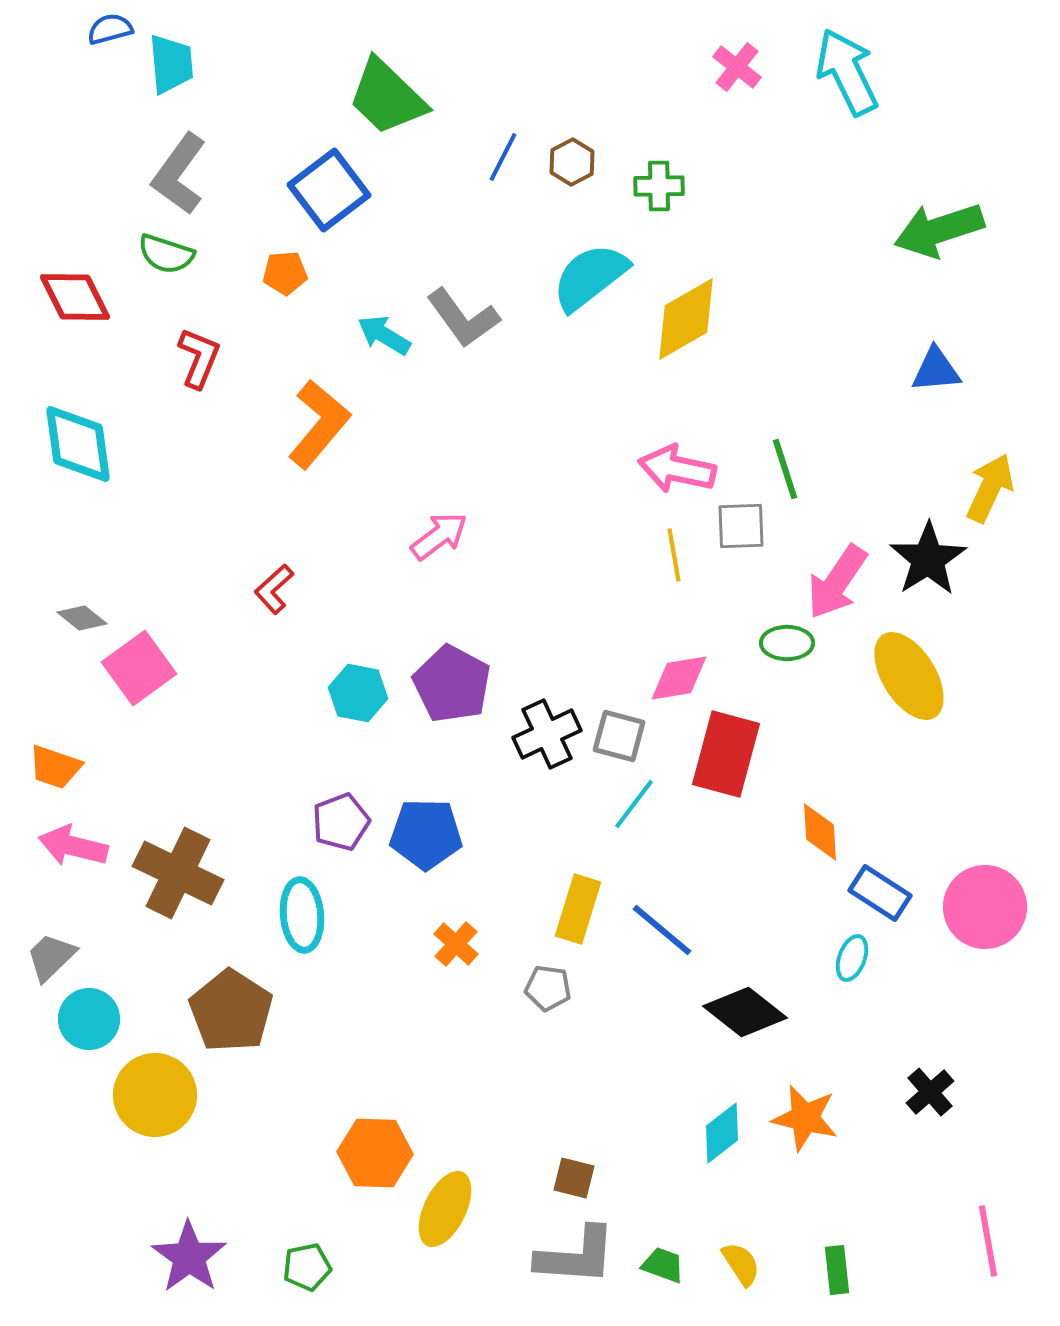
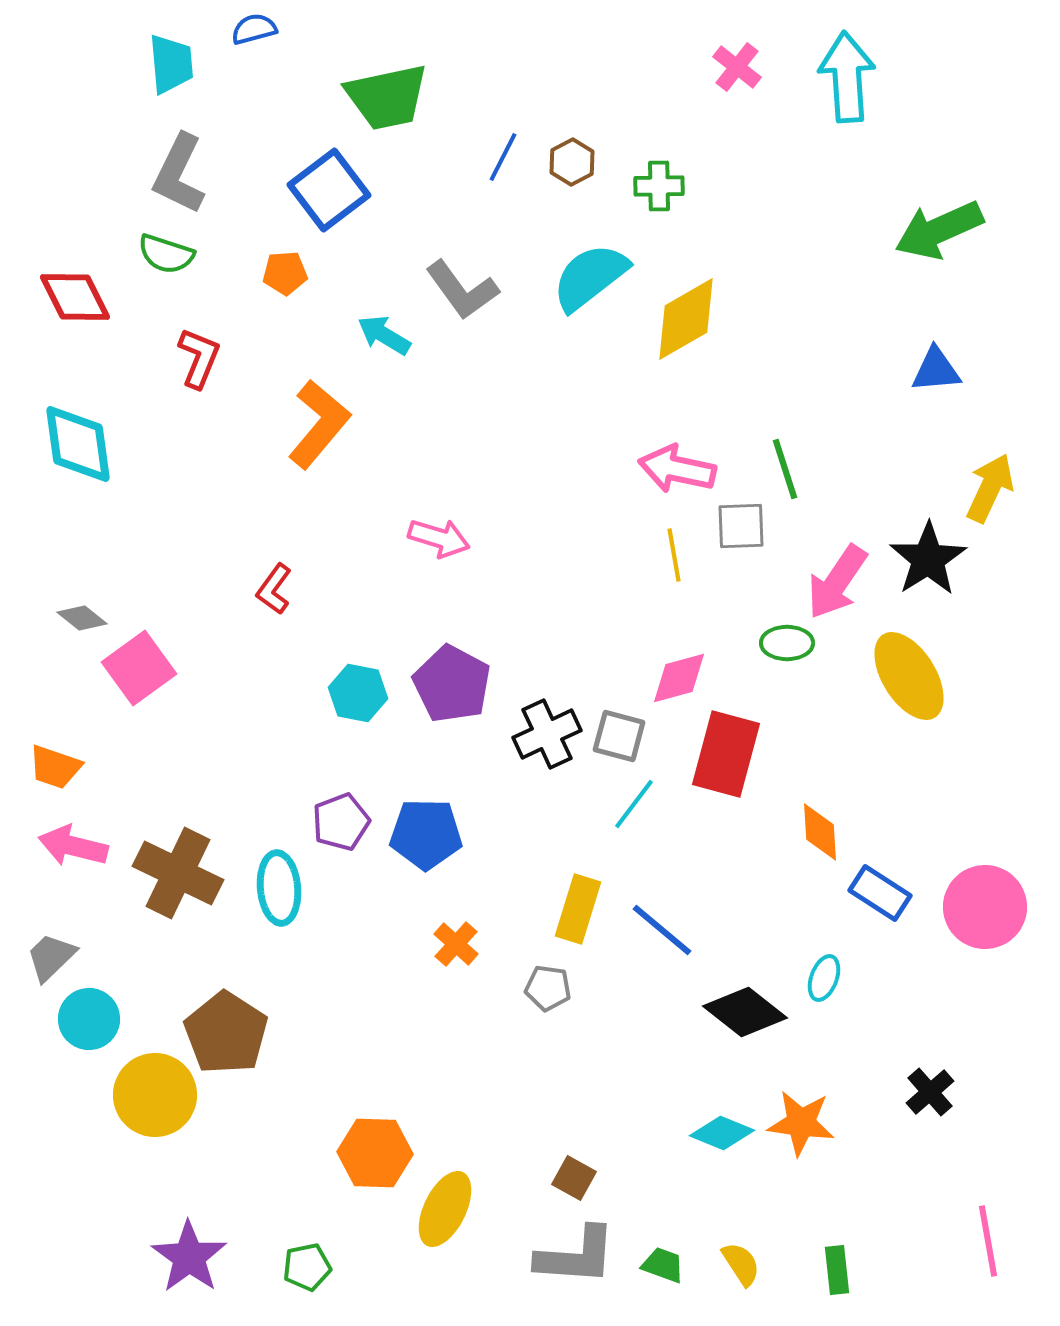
blue semicircle at (110, 29): moved 144 px right
cyan arrow at (847, 72): moved 5 px down; rotated 22 degrees clockwise
green trapezoid at (387, 97): rotated 56 degrees counterclockwise
gray L-shape at (179, 174): rotated 10 degrees counterclockwise
green arrow at (939, 230): rotated 6 degrees counterclockwise
gray L-shape at (463, 318): moved 1 px left, 28 px up
pink arrow at (439, 536): moved 2 px down; rotated 54 degrees clockwise
red L-shape at (274, 589): rotated 12 degrees counterclockwise
pink diamond at (679, 678): rotated 6 degrees counterclockwise
cyan ellipse at (302, 915): moved 23 px left, 27 px up
cyan ellipse at (852, 958): moved 28 px left, 20 px down
brown pentagon at (231, 1011): moved 5 px left, 22 px down
orange star at (805, 1118): moved 4 px left, 5 px down; rotated 6 degrees counterclockwise
cyan diamond at (722, 1133): rotated 60 degrees clockwise
brown square at (574, 1178): rotated 15 degrees clockwise
